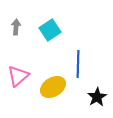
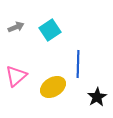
gray arrow: rotated 63 degrees clockwise
pink triangle: moved 2 px left
